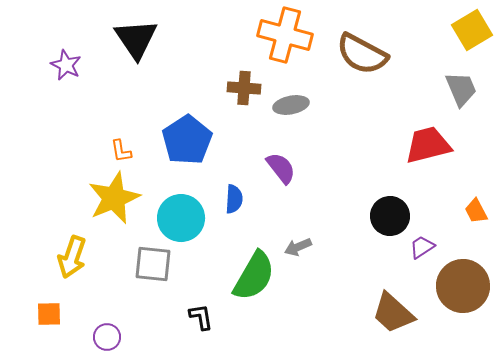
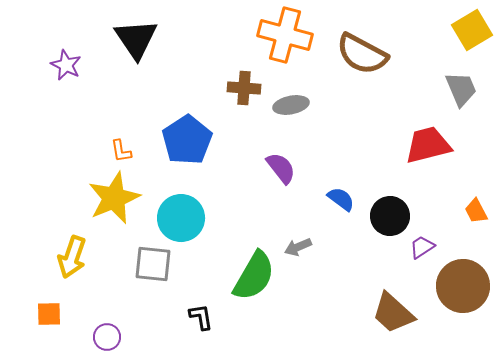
blue semicircle: moved 107 px right; rotated 56 degrees counterclockwise
